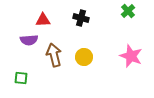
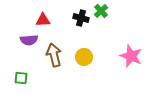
green cross: moved 27 px left
